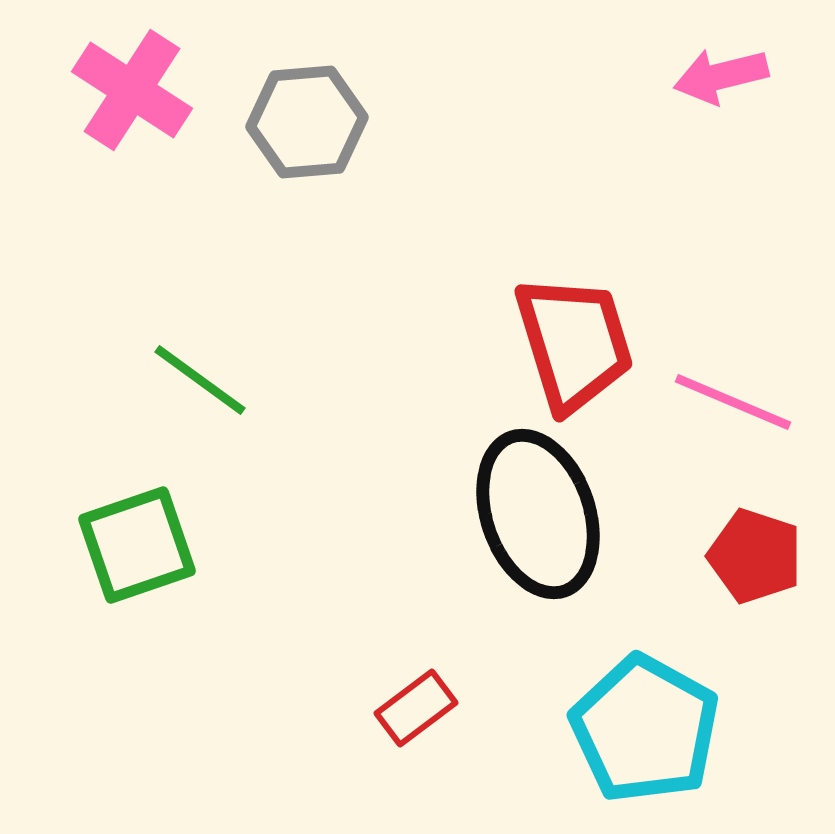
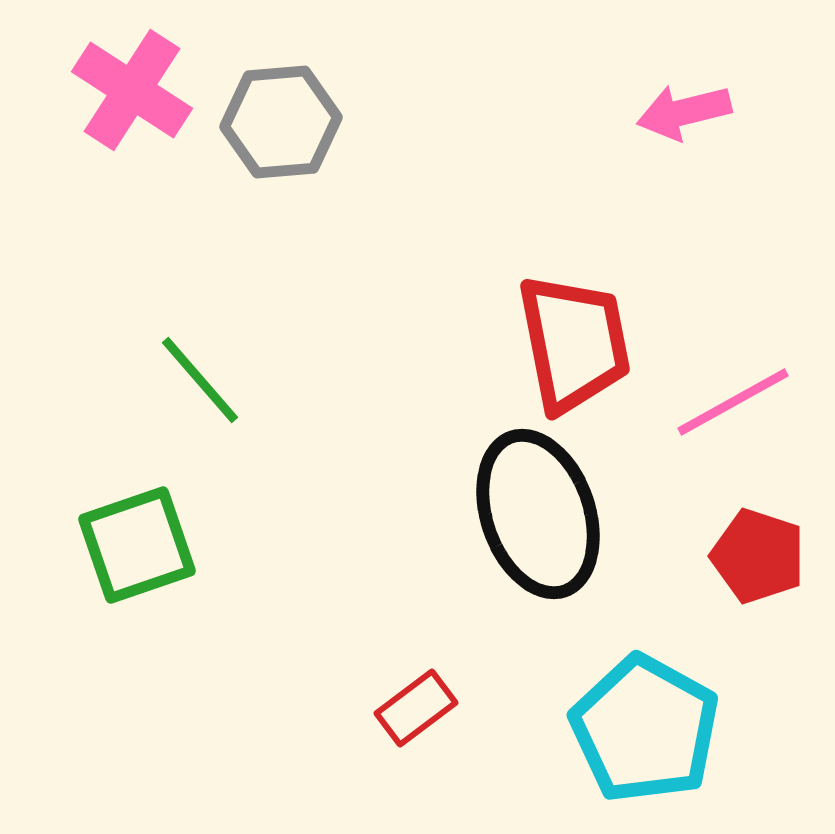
pink arrow: moved 37 px left, 36 px down
gray hexagon: moved 26 px left
red trapezoid: rotated 6 degrees clockwise
green line: rotated 13 degrees clockwise
pink line: rotated 52 degrees counterclockwise
red pentagon: moved 3 px right
